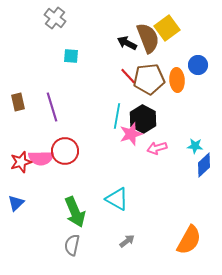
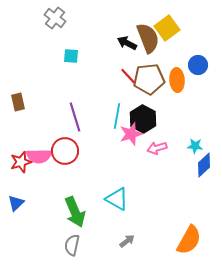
purple line: moved 23 px right, 10 px down
pink semicircle: moved 2 px left, 2 px up
